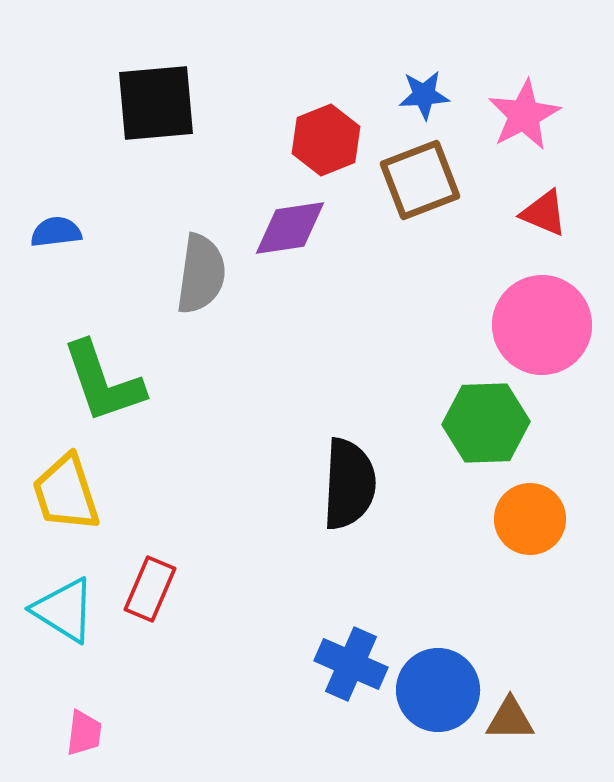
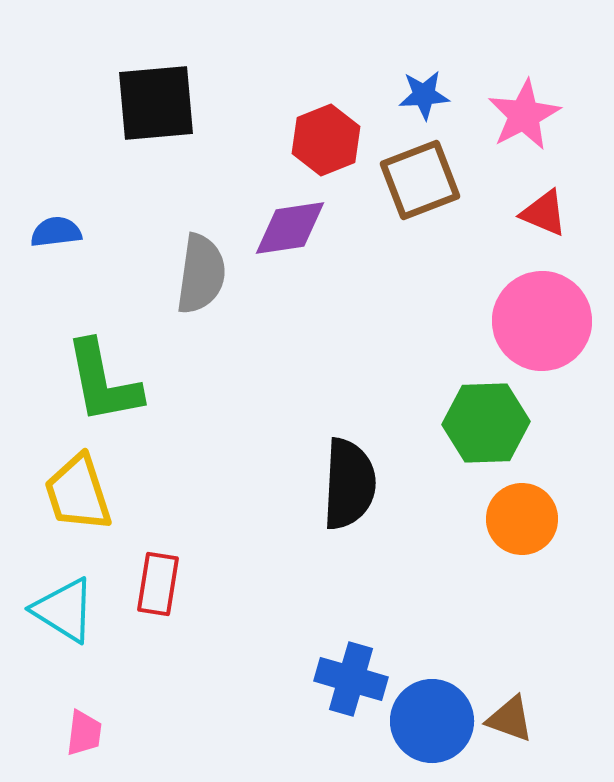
pink circle: moved 4 px up
green L-shape: rotated 8 degrees clockwise
yellow trapezoid: moved 12 px right
orange circle: moved 8 px left
red rectangle: moved 8 px right, 5 px up; rotated 14 degrees counterclockwise
blue cross: moved 15 px down; rotated 8 degrees counterclockwise
blue circle: moved 6 px left, 31 px down
brown triangle: rotated 20 degrees clockwise
